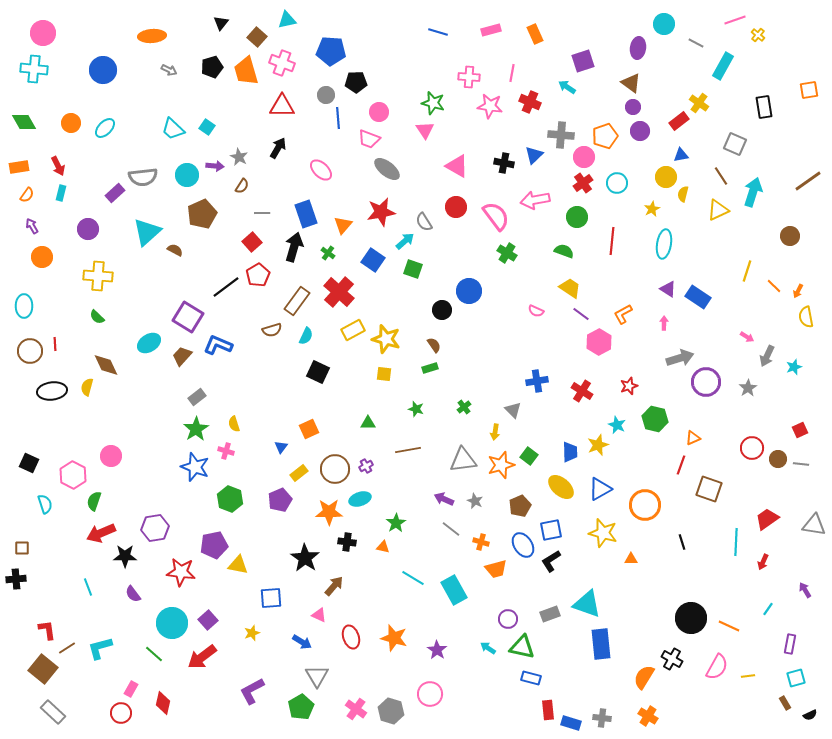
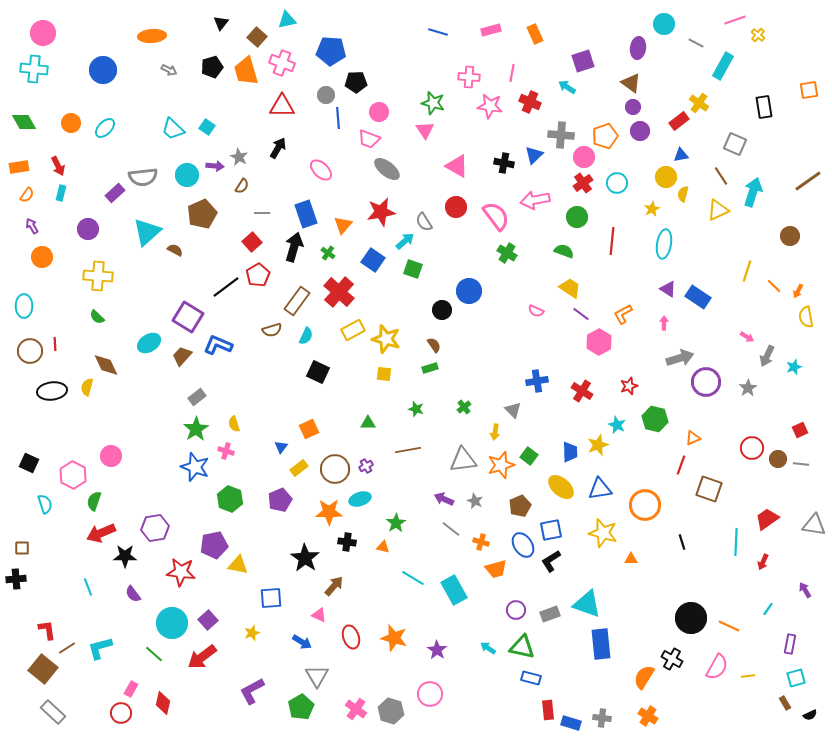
yellow rectangle at (299, 473): moved 5 px up
blue triangle at (600, 489): rotated 20 degrees clockwise
purple circle at (508, 619): moved 8 px right, 9 px up
